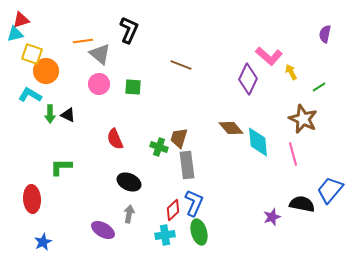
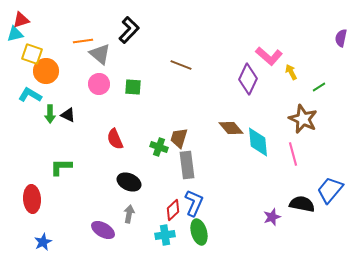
black L-shape: rotated 20 degrees clockwise
purple semicircle: moved 16 px right, 4 px down
